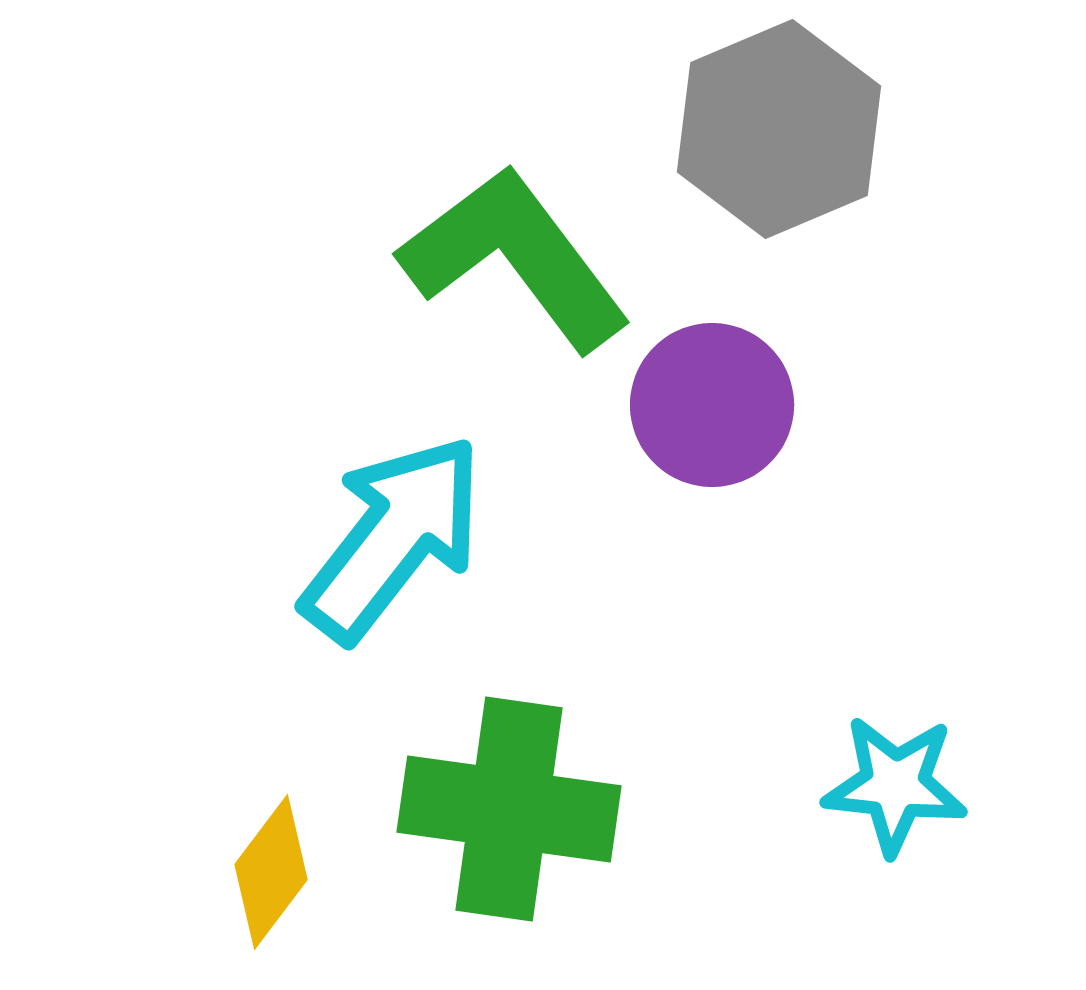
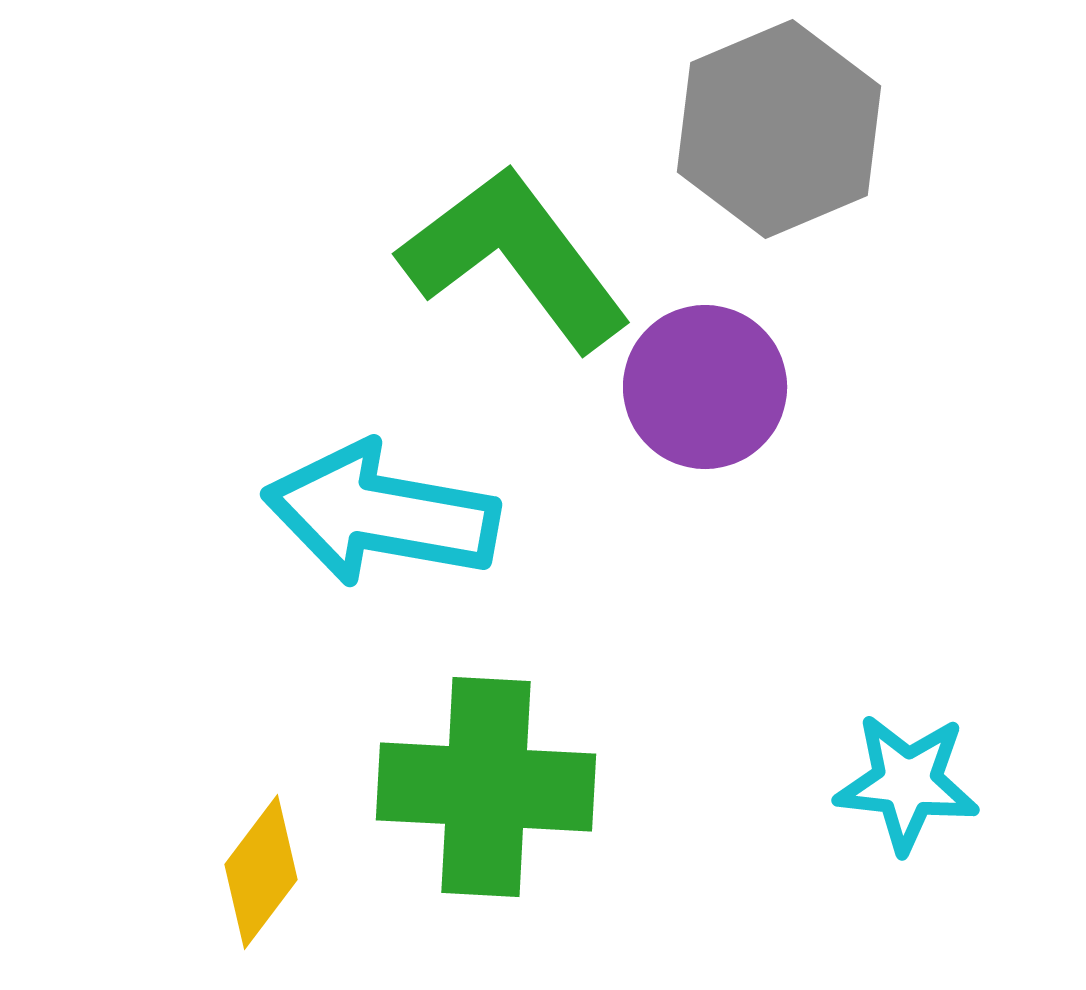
purple circle: moved 7 px left, 18 px up
cyan arrow: moved 12 px left, 24 px up; rotated 118 degrees counterclockwise
cyan star: moved 12 px right, 2 px up
green cross: moved 23 px left, 22 px up; rotated 5 degrees counterclockwise
yellow diamond: moved 10 px left
